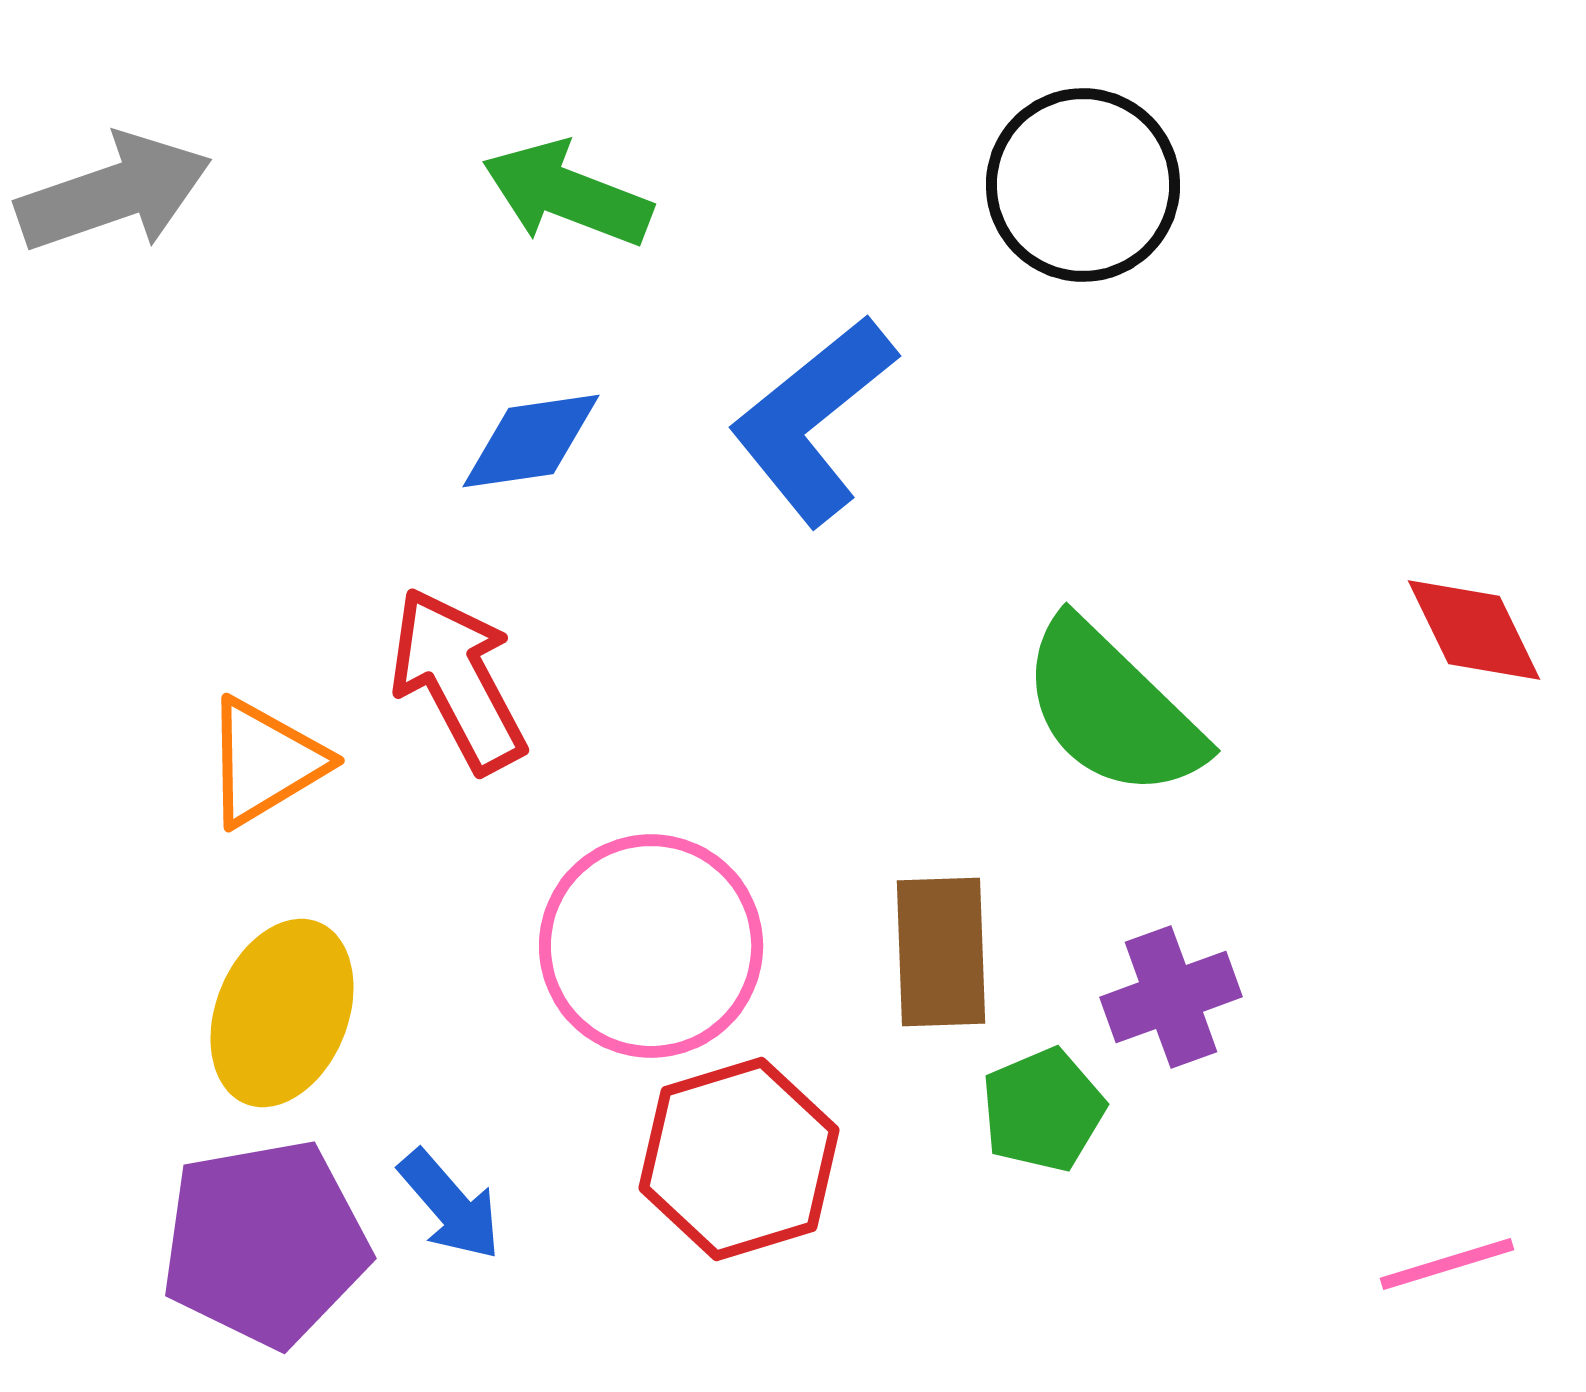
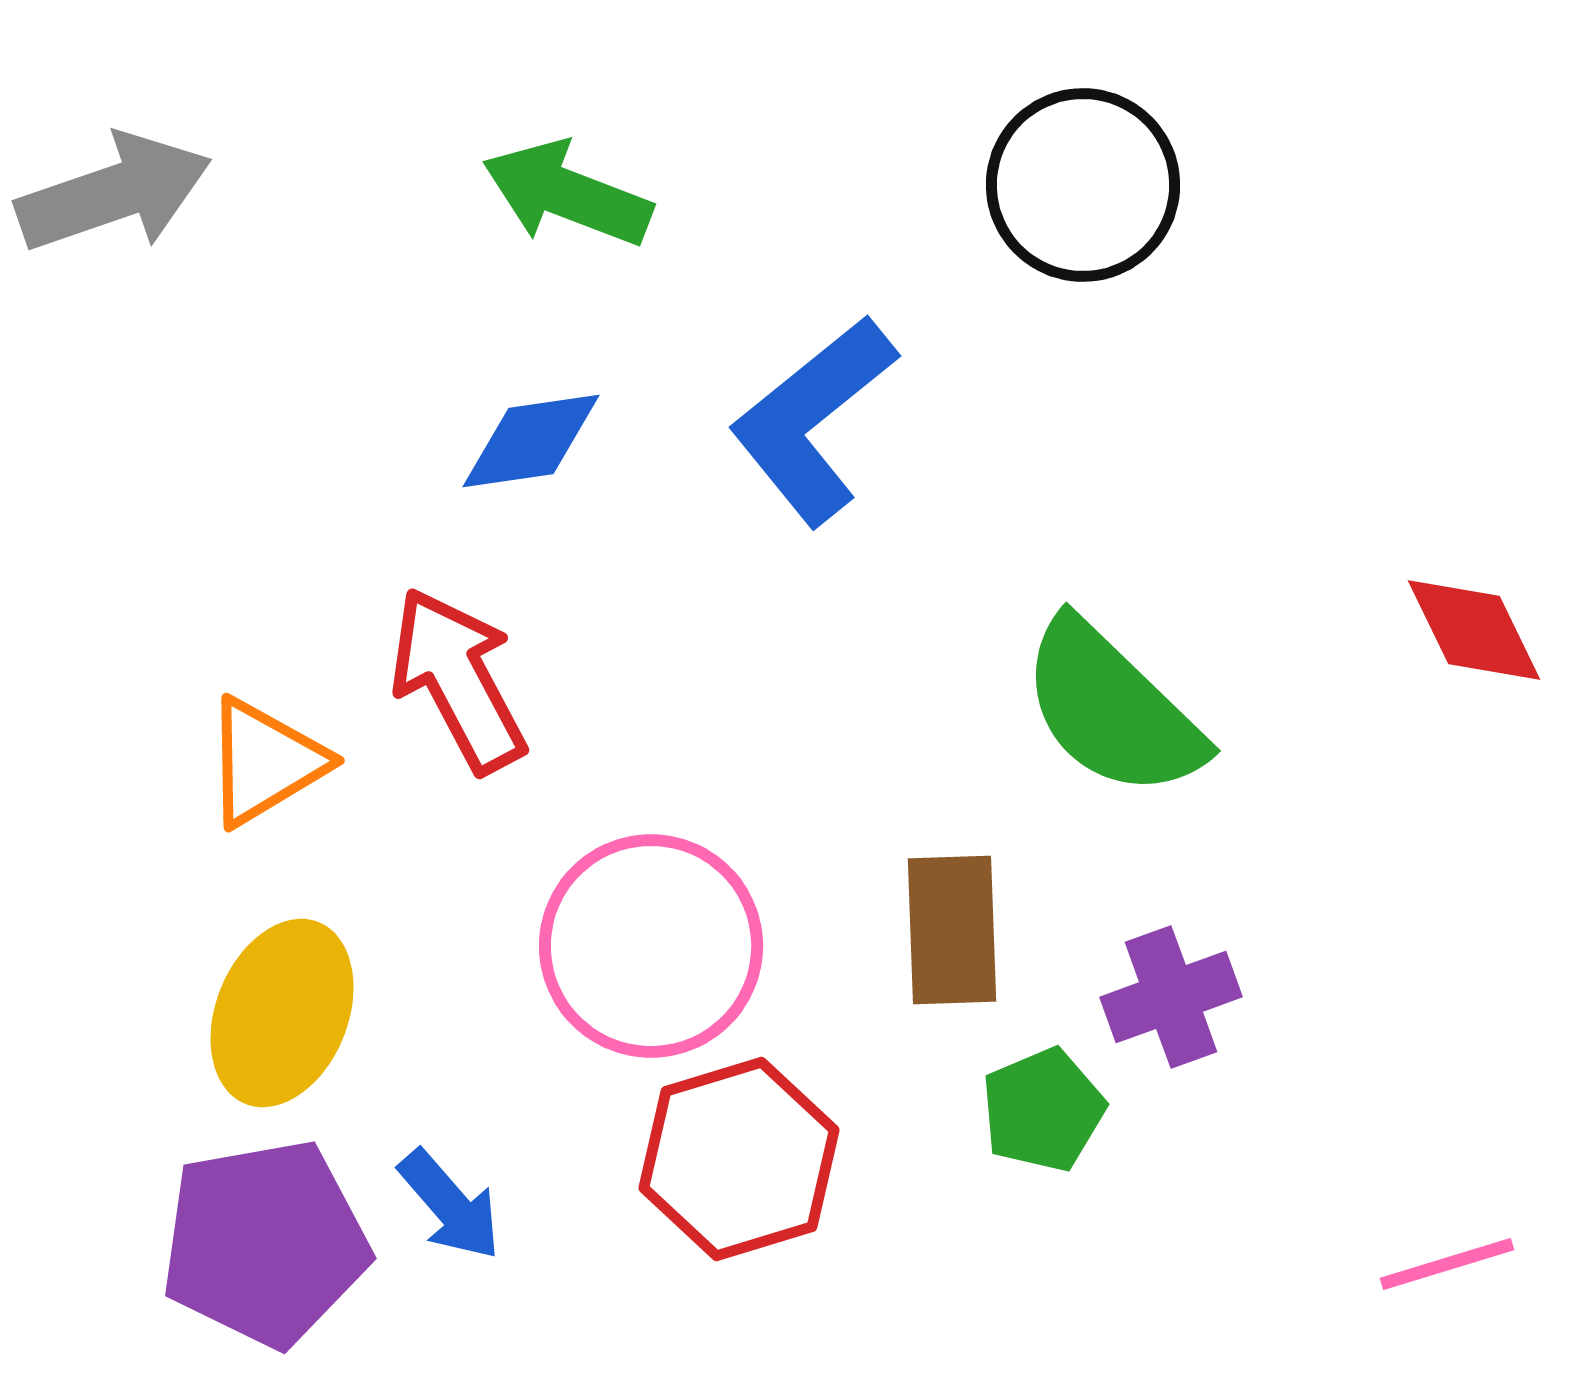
brown rectangle: moved 11 px right, 22 px up
